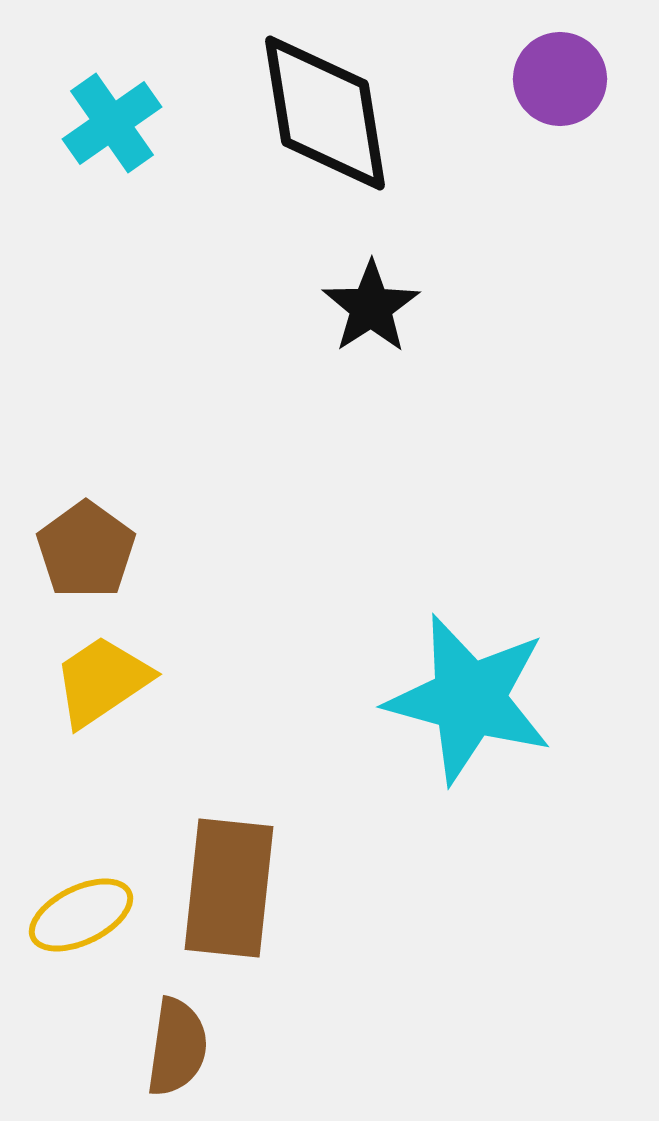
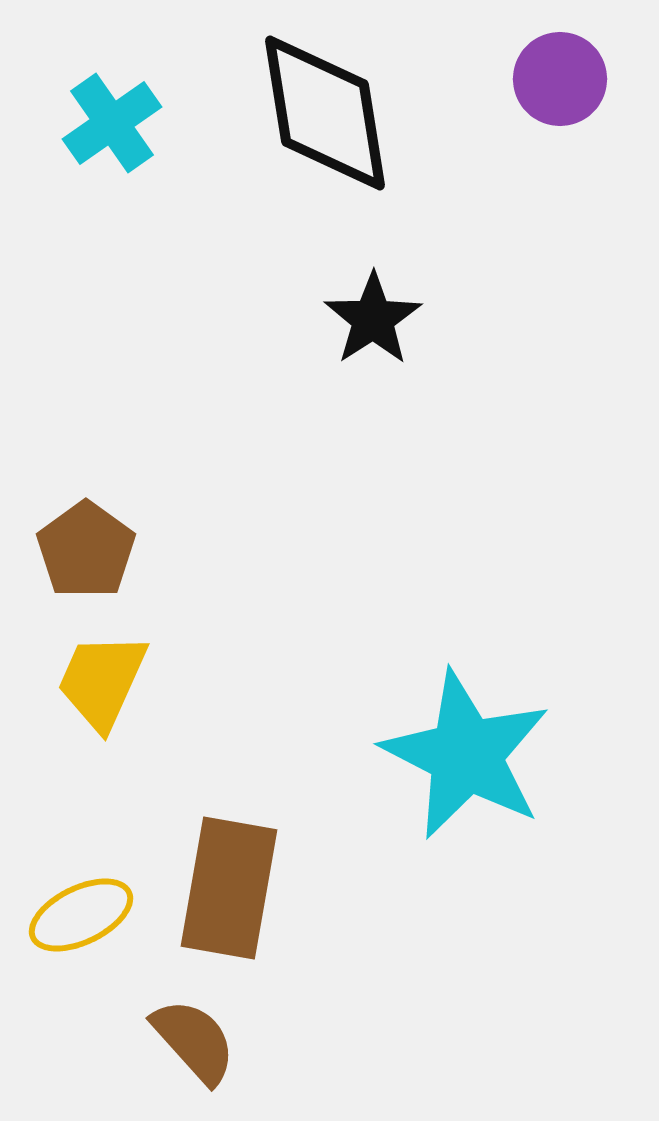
black star: moved 2 px right, 12 px down
yellow trapezoid: rotated 32 degrees counterclockwise
cyan star: moved 3 px left, 56 px down; rotated 12 degrees clockwise
brown rectangle: rotated 4 degrees clockwise
brown semicircle: moved 17 px right, 6 px up; rotated 50 degrees counterclockwise
